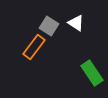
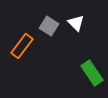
white triangle: rotated 12 degrees clockwise
orange rectangle: moved 12 px left, 1 px up
